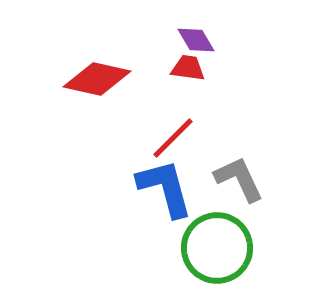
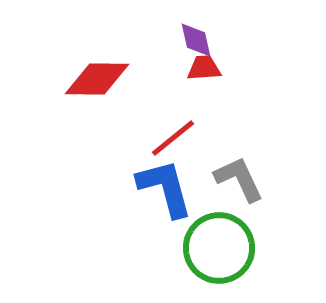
purple diamond: rotated 18 degrees clockwise
red trapezoid: moved 16 px right; rotated 12 degrees counterclockwise
red diamond: rotated 12 degrees counterclockwise
red line: rotated 6 degrees clockwise
green circle: moved 2 px right
